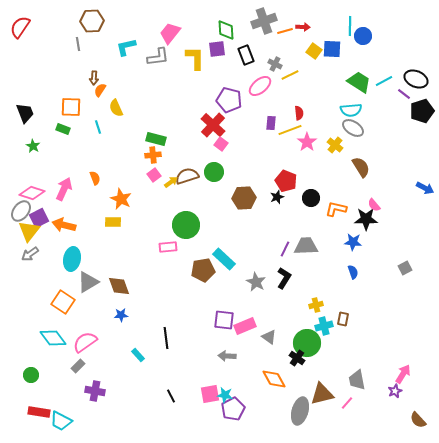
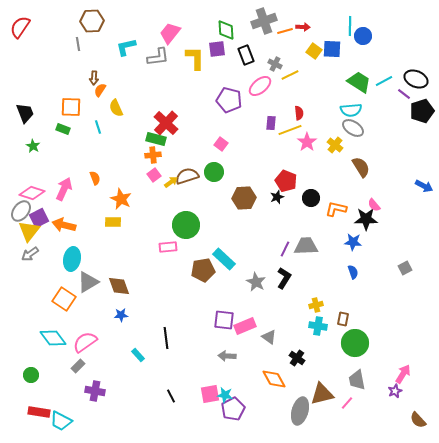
red cross at (213, 125): moved 47 px left, 2 px up
blue arrow at (425, 188): moved 1 px left, 2 px up
orange square at (63, 302): moved 1 px right, 3 px up
cyan cross at (324, 326): moved 6 px left; rotated 24 degrees clockwise
green circle at (307, 343): moved 48 px right
